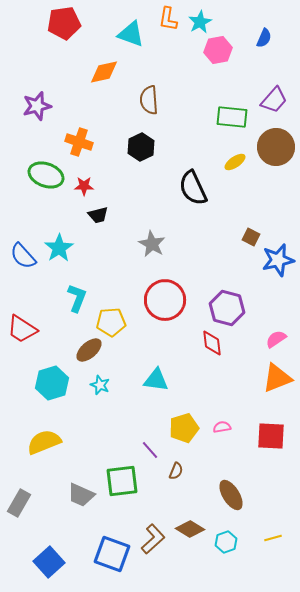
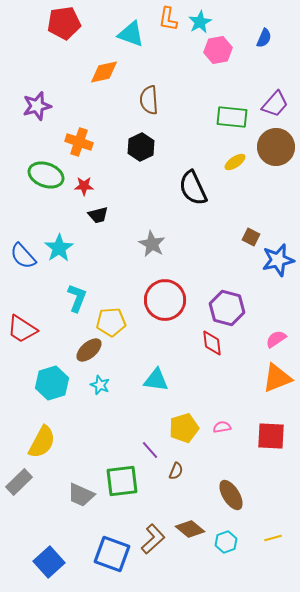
purple trapezoid at (274, 100): moved 1 px right, 4 px down
yellow semicircle at (44, 442): moved 2 px left; rotated 140 degrees clockwise
gray rectangle at (19, 503): moved 21 px up; rotated 16 degrees clockwise
brown diamond at (190, 529): rotated 8 degrees clockwise
